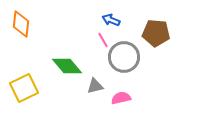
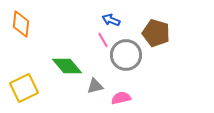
brown pentagon: rotated 12 degrees clockwise
gray circle: moved 2 px right, 2 px up
